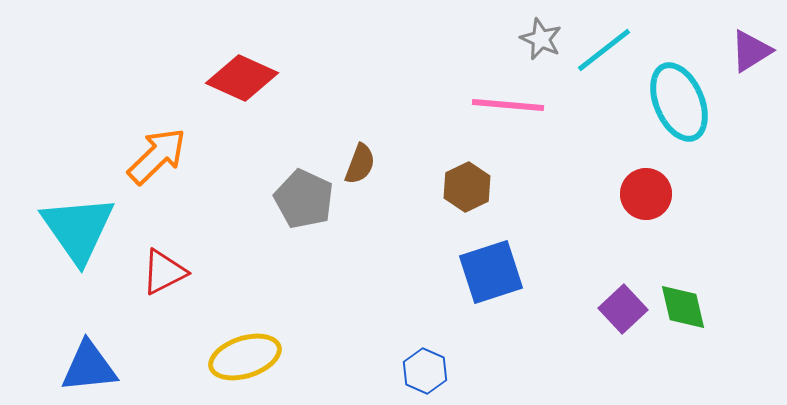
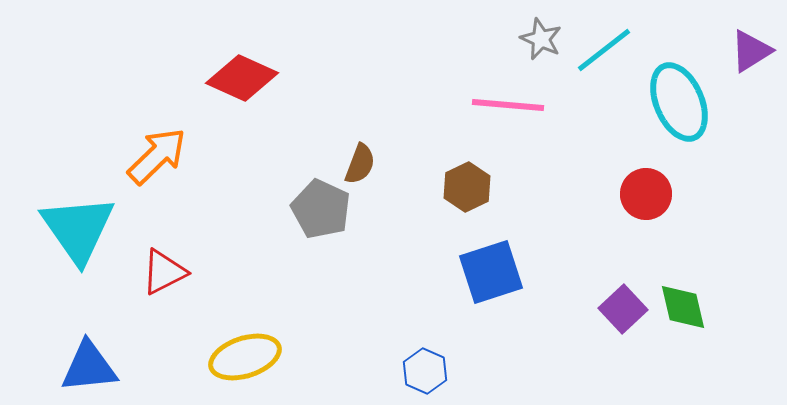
gray pentagon: moved 17 px right, 10 px down
